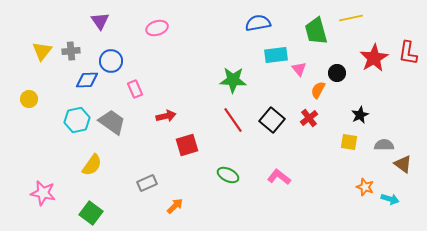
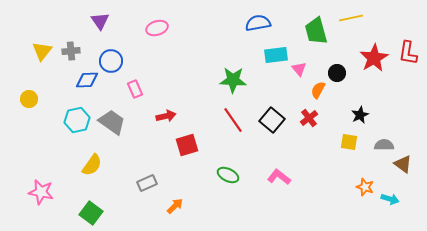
pink star: moved 2 px left, 1 px up
